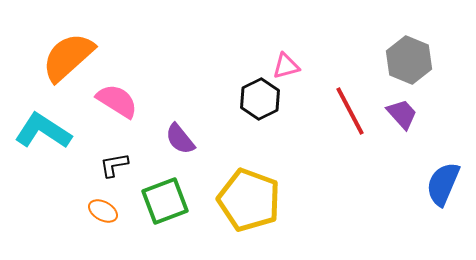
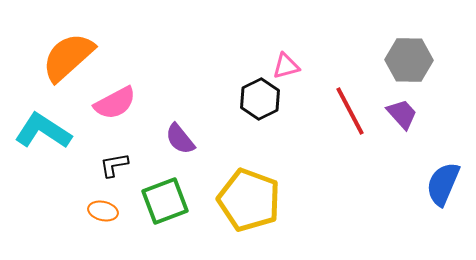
gray hexagon: rotated 21 degrees counterclockwise
pink semicircle: moved 2 px left, 2 px down; rotated 120 degrees clockwise
orange ellipse: rotated 16 degrees counterclockwise
